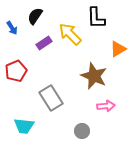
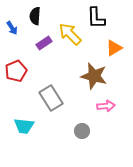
black semicircle: rotated 30 degrees counterclockwise
orange triangle: moved 4 px left, 1 px up
brown star: rotated 8 degrees counterclockwise
